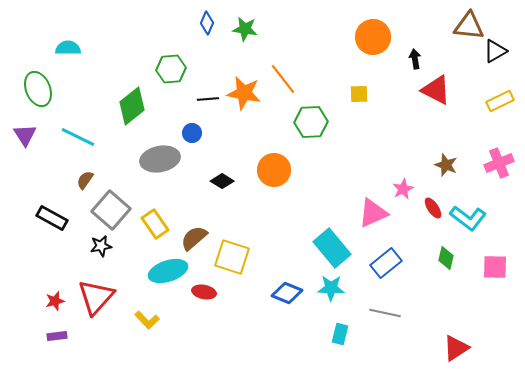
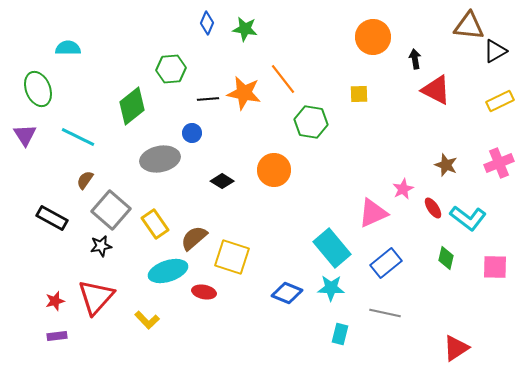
green hexagon at (311, 122): rotated 12 degrees clockwise
